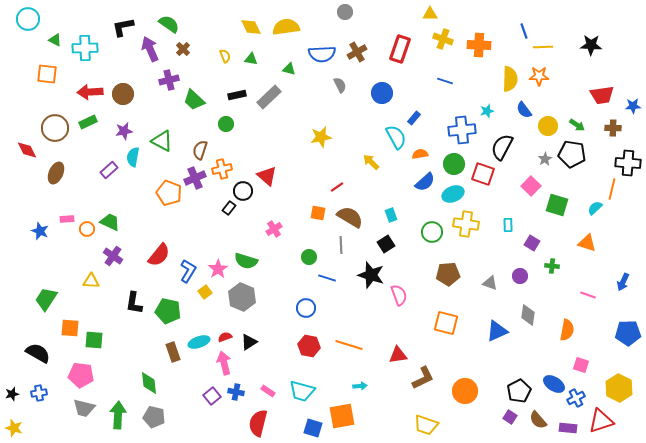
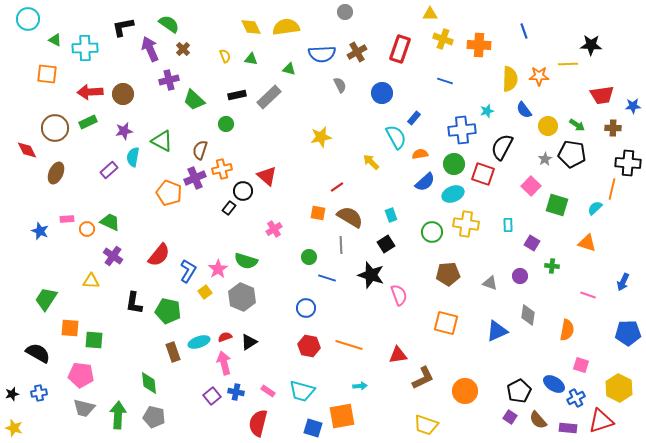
yellow line at (543, 47): moved 25 px right, 17 px down
